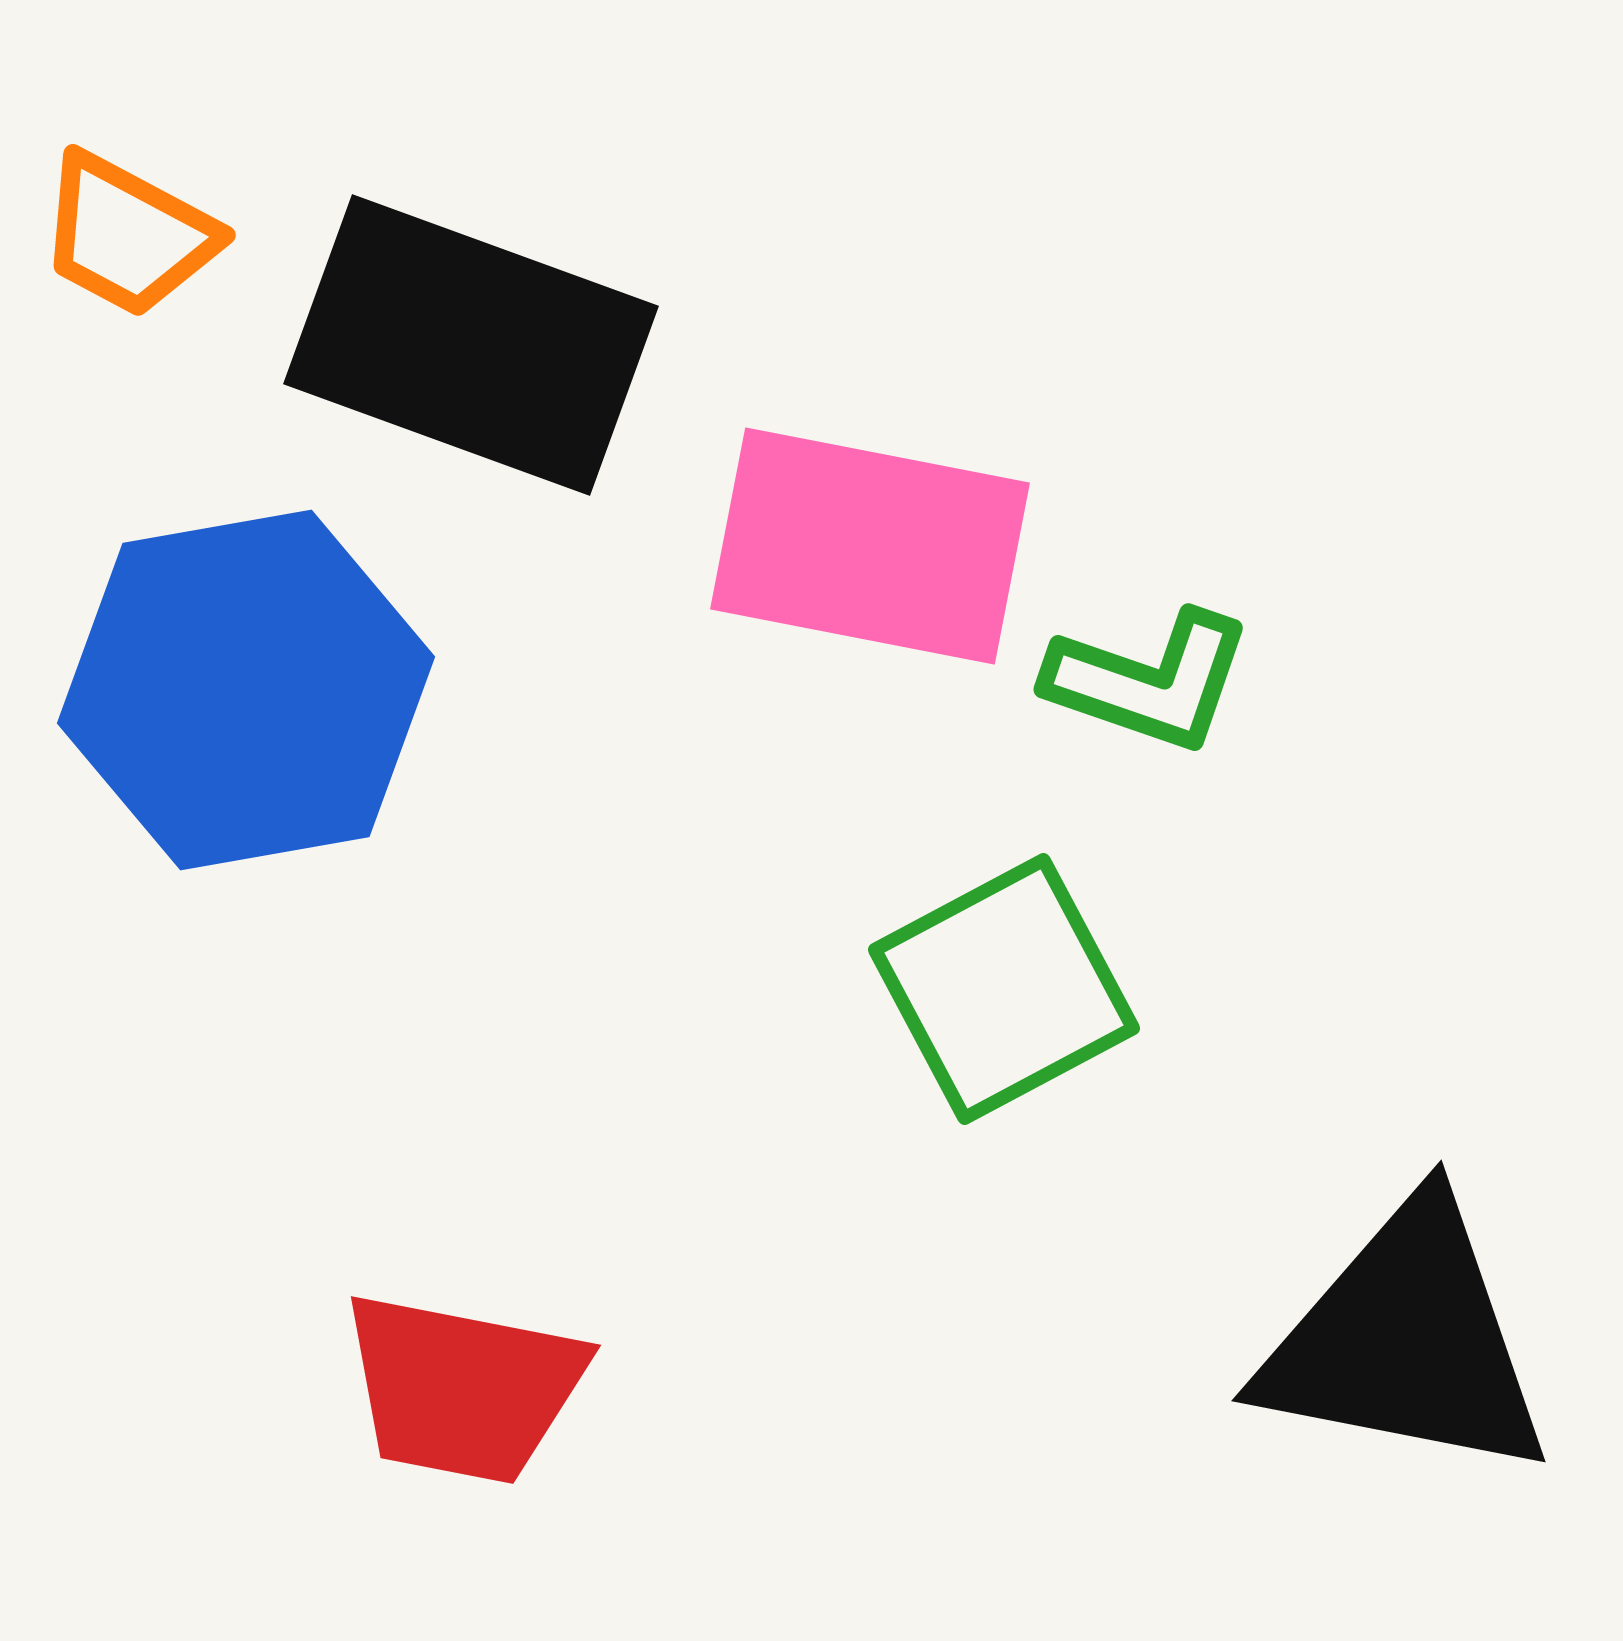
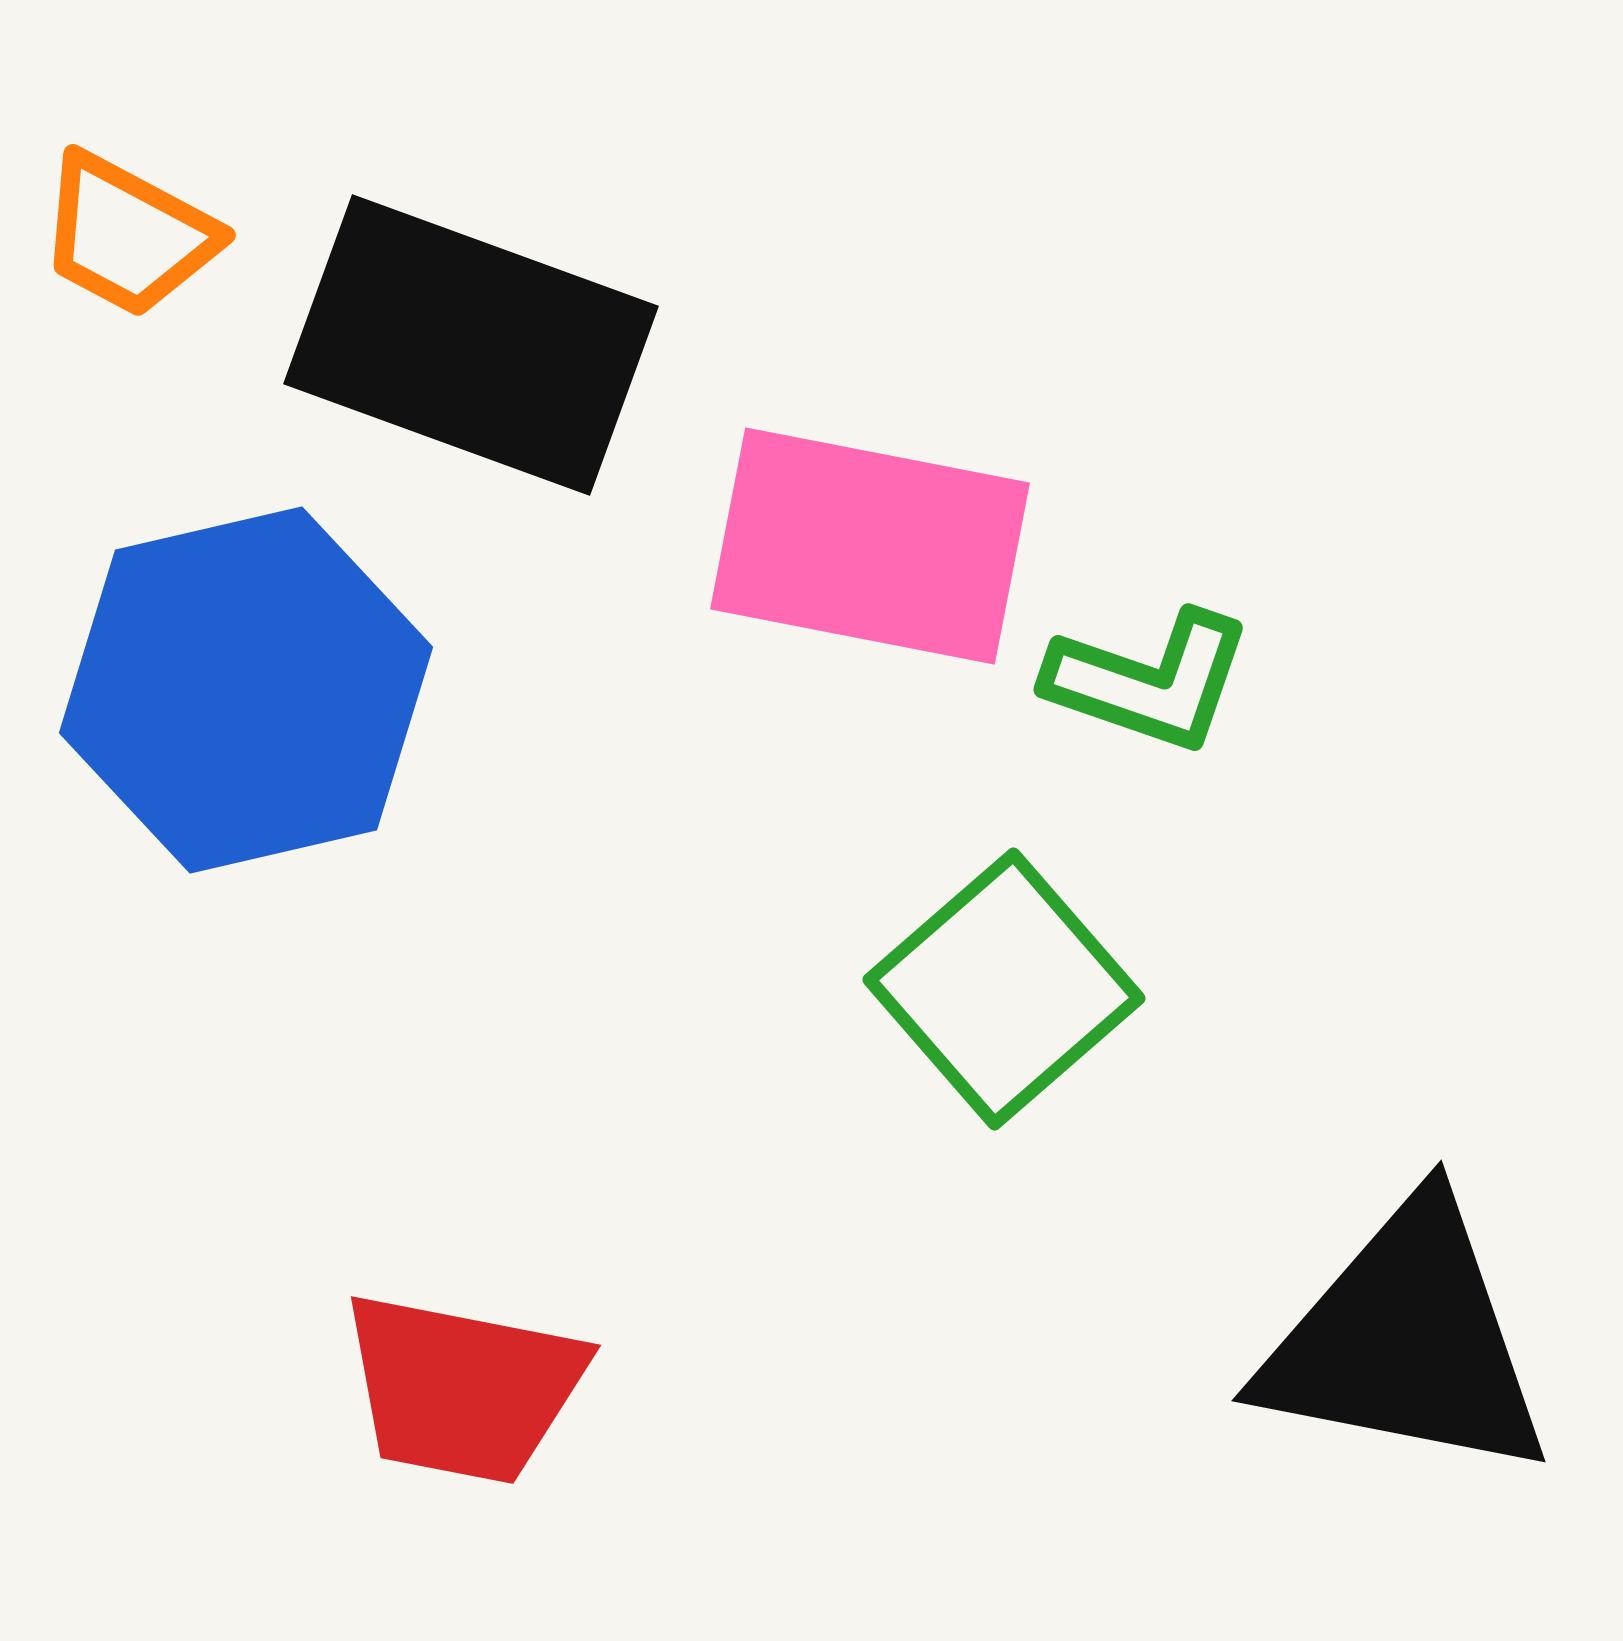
blue hexagon: rotated 3 degrees counterclockwise
green square: rotated 13 degrees counterclockwise
